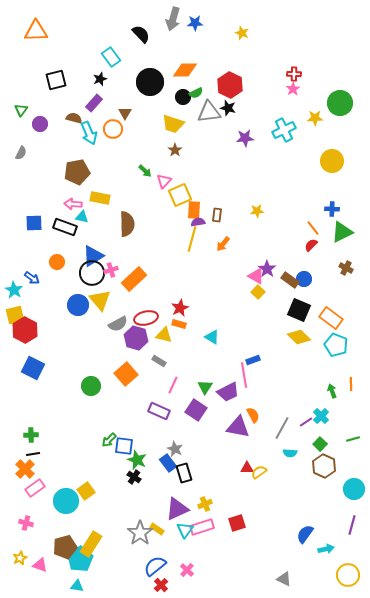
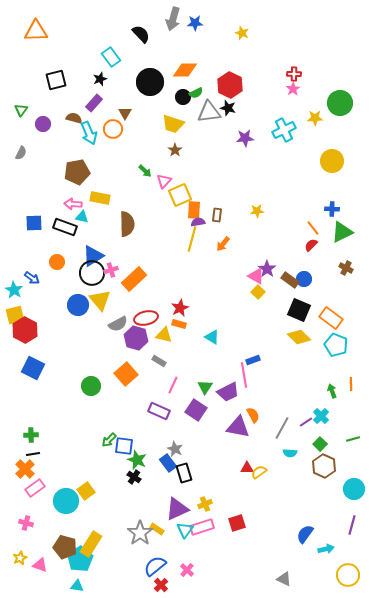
purple circle at (40, 124): moved 3 px right
brown pentagon at (65, 547): rotated 30 degrees clockwise
